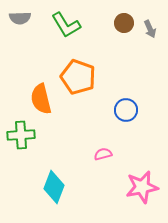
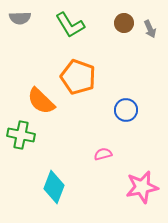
green L-shape: moved 4 px right
orange semicircle: moved 2 px down; rotated 32 degrees counterclockwise
green cross: rotated 16 degrees clockwise
